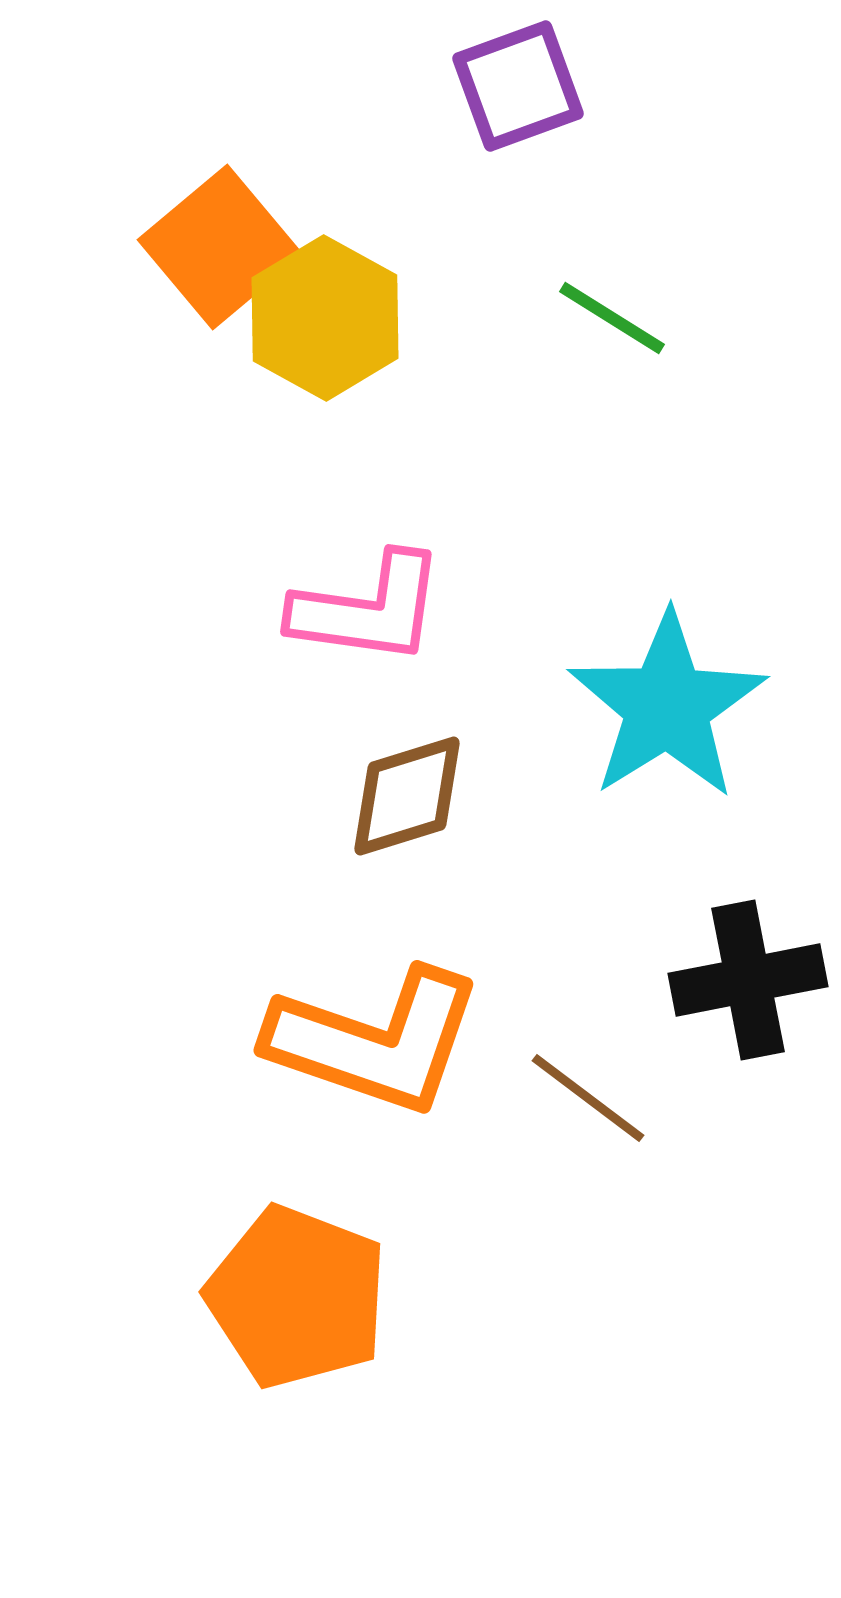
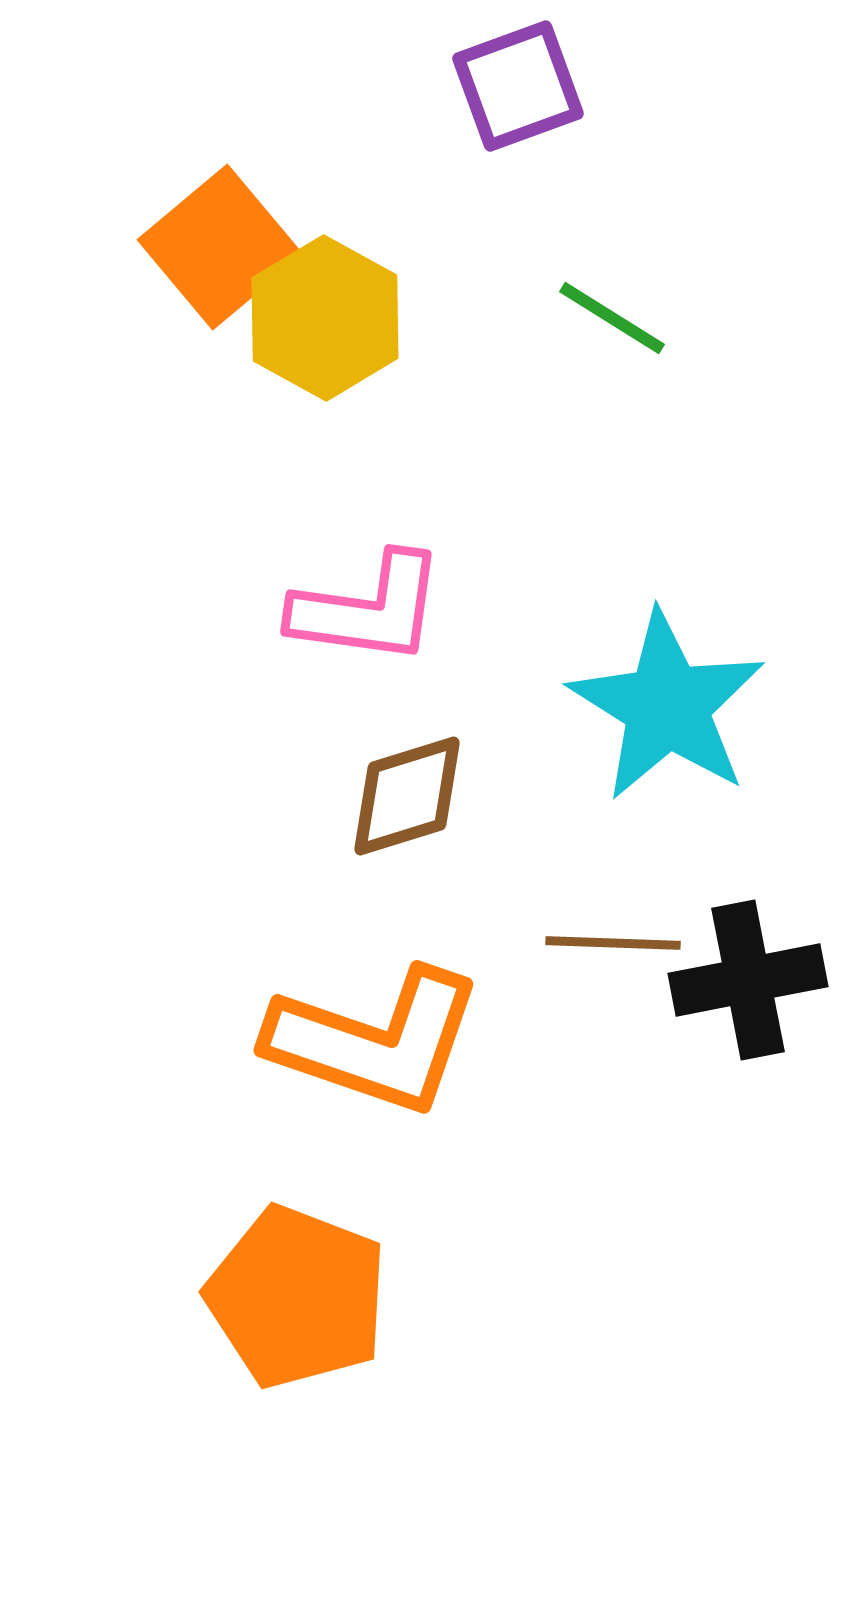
cyan star: rotated 8 degrees counterclockwise
brown line: moved 25 px right, 155 px up; rotated 35 degrees counterclockwise
